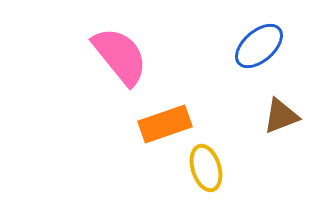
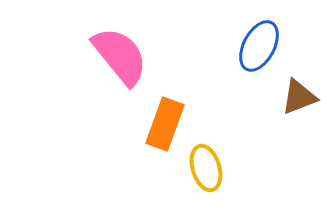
blue ellipse: rotated 21 degrees counterclockwise
brown triangle: moved 18 px right, 19 px up
orange rectangle: rotated 51 degrees counterclockwise
